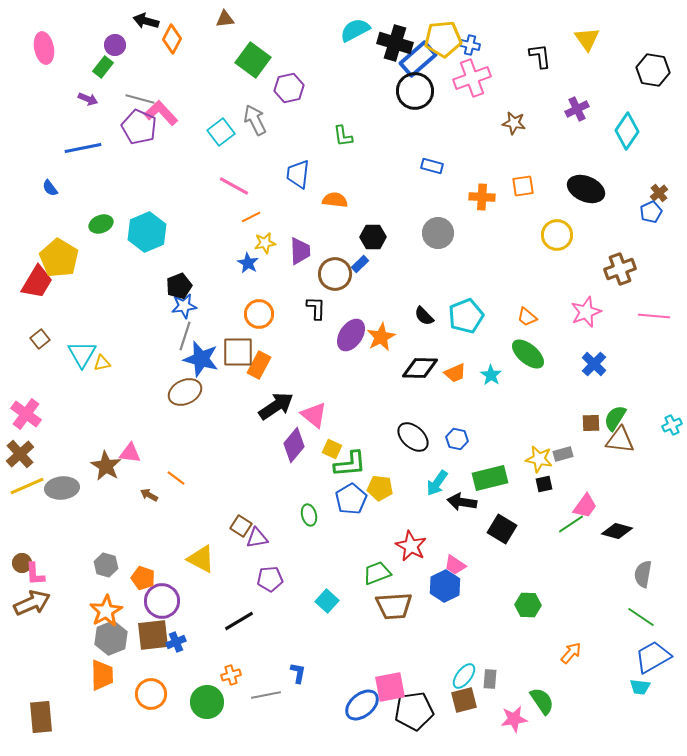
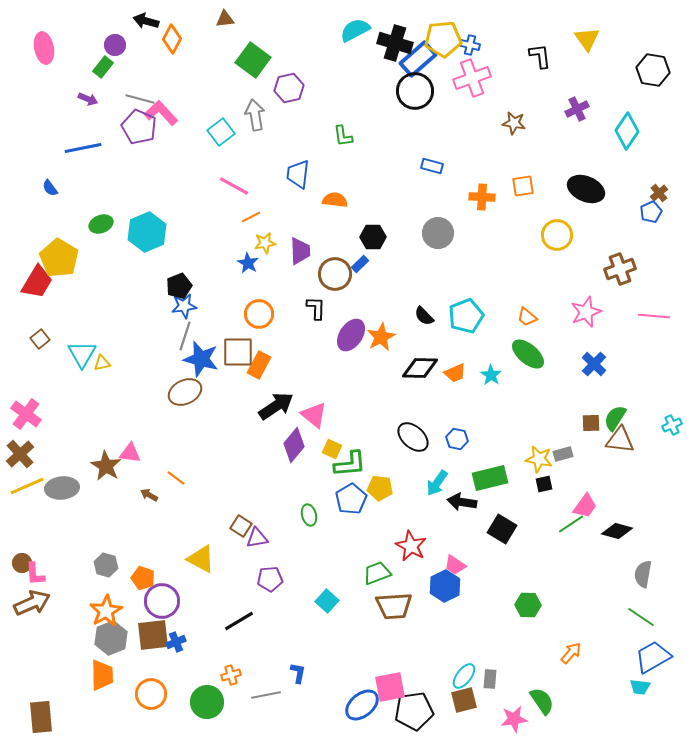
gray arrow at (255, 120): moved 5 px up; rotated 16 degrees clockwise
